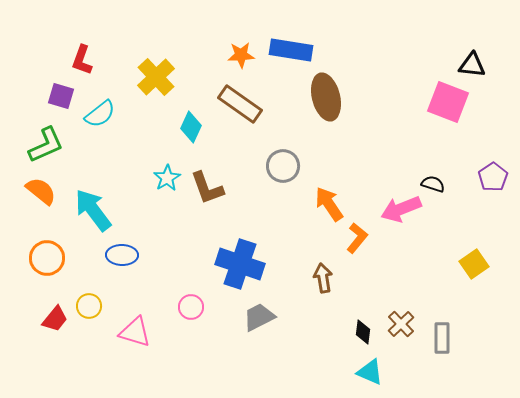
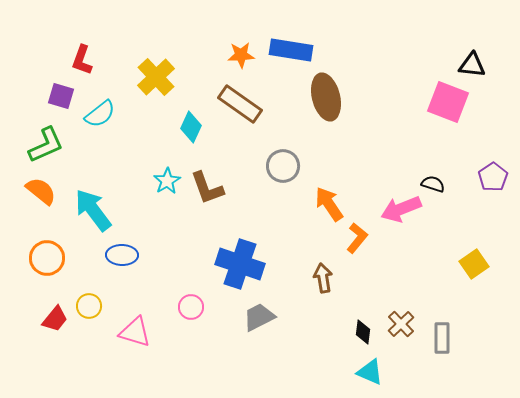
cyan star: moved 3 px down
